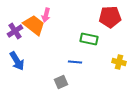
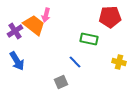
blue line: rotated 40 degrees clockwise
